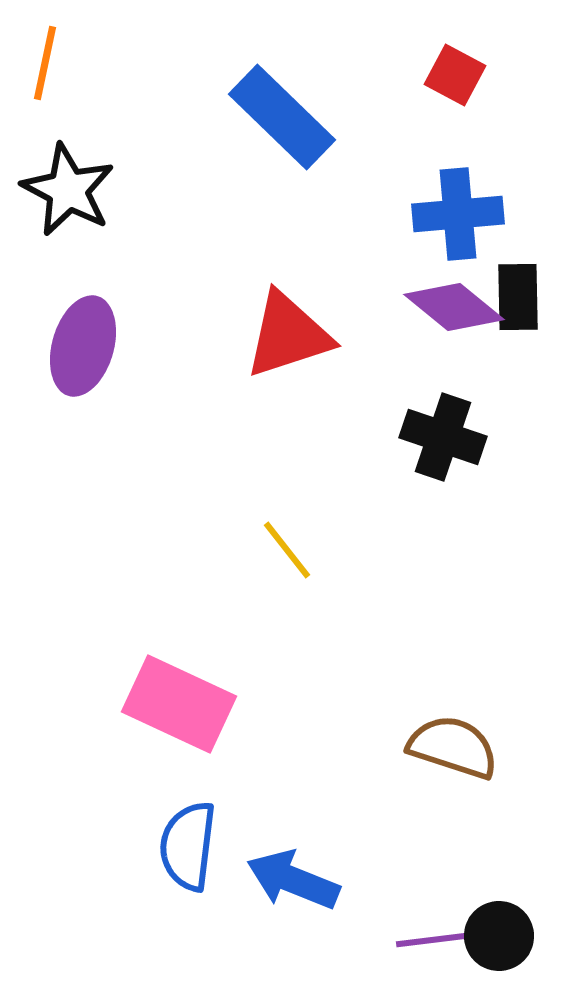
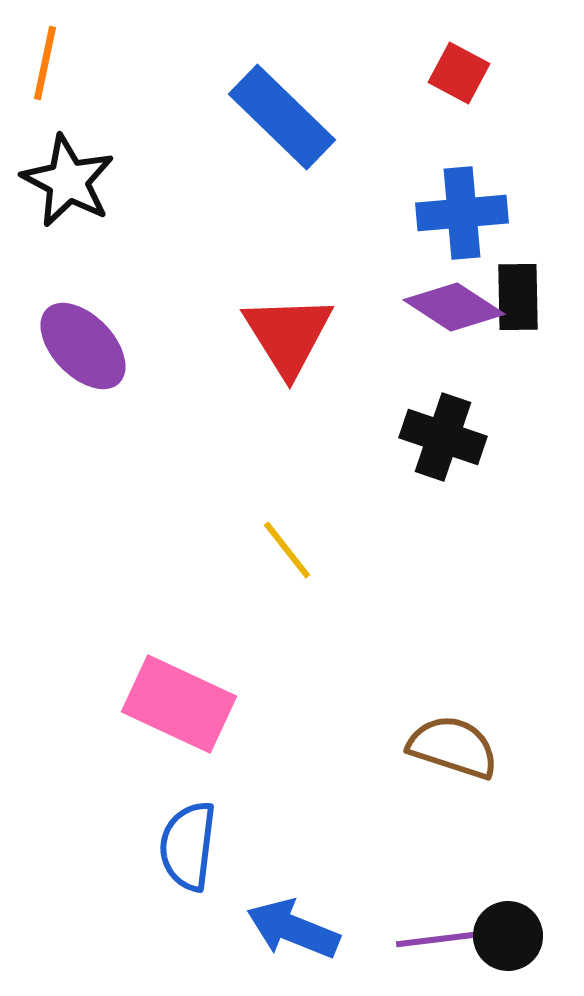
red square: moved 4 px right, 2 px up
black star: moved 9 px up
blue cross: moved 4 px right, 1 px up
purple diamond: rotated 6 degrees counterclockwise
red triangle: rotated 44 degrees counterclockwise
purple ellipse: rotated 60 degrees counterclockwise
blue arrow: moved 49 px down
black circle: moved 9 px right
